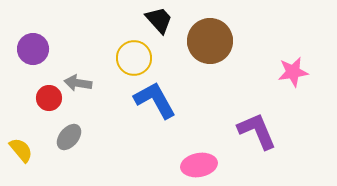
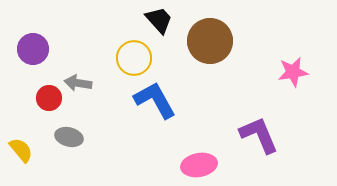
purple L-shape: moved 2 px right, 4 px down
gray ellipse: rotated 64 degrees clockwise
